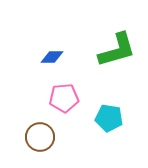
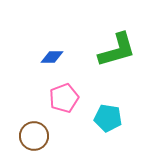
pink pentagon: rotated 16 degrees counterclockwise
cyan pentagon: moved 1 px left
brown circle: moved 6 px left, 1 px up
